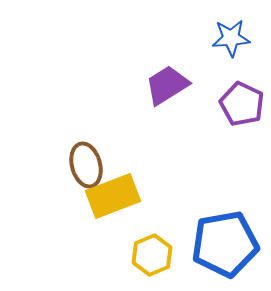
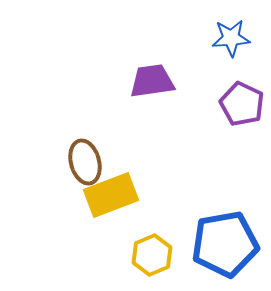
purple trapezoid: moved 15 px left, 4 px up; rotated 24 degrees clockwise
brown ellipse: moved 1 px left, 3 px up
yellow rectangle: moved 2 px left, 1 px up
